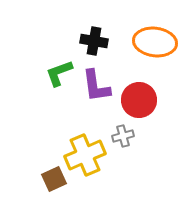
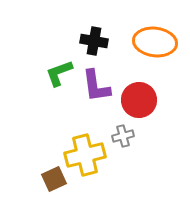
yellow cross: rotated 9 degrees clockwise
